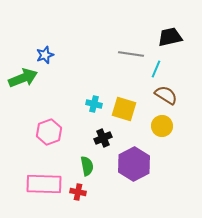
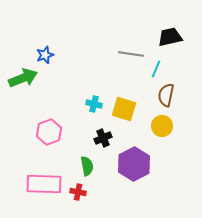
brown semicircle: rotated 110 degrees counterclockwise
